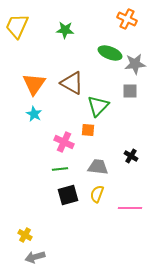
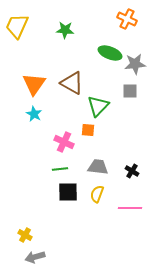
black cross: moved 1 px right, 15 px down
black square: moved 3 px up; rotated 15 degrees clockwise
